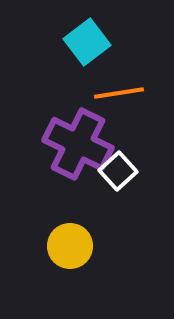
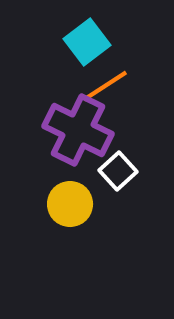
orange line: moved 14 px left, 7 px up; rotated 24 degrees counterclockwise
purple cross: moved 14 px up
yellow circle: moved 42 px up
